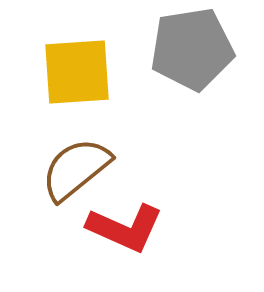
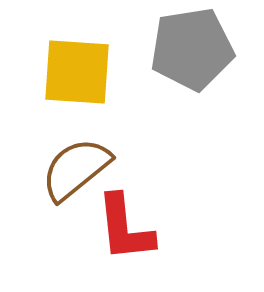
yellow square: rotated 8 degrees clockwise
red L-shape: rotated 60 degrees clockwise
